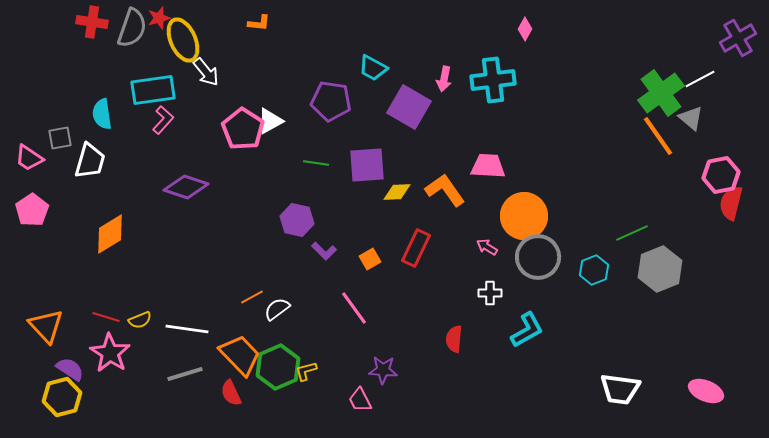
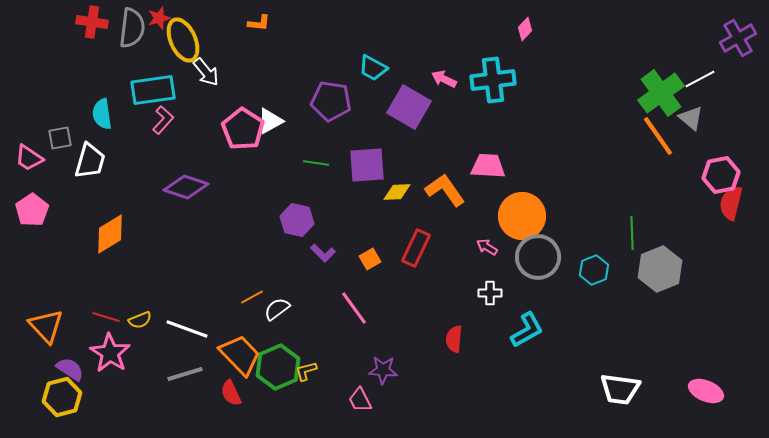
gray semicircle at (132, 28): rotated 12 degrees counterclockwise
pink diamond at (525, 29): rotated 15 degrees clockwise
pink arrow at (444, 79): rotated 105 degrees clockwise
orange circle at (524, 216): moved 2 px left
green line at (632, 233): rotated 68 degrees counterclockwise
purple L-shape at (324, 251): moved 1 px left, 2 px down
white line at (187, 329): rotated 12 degrees clockwise
